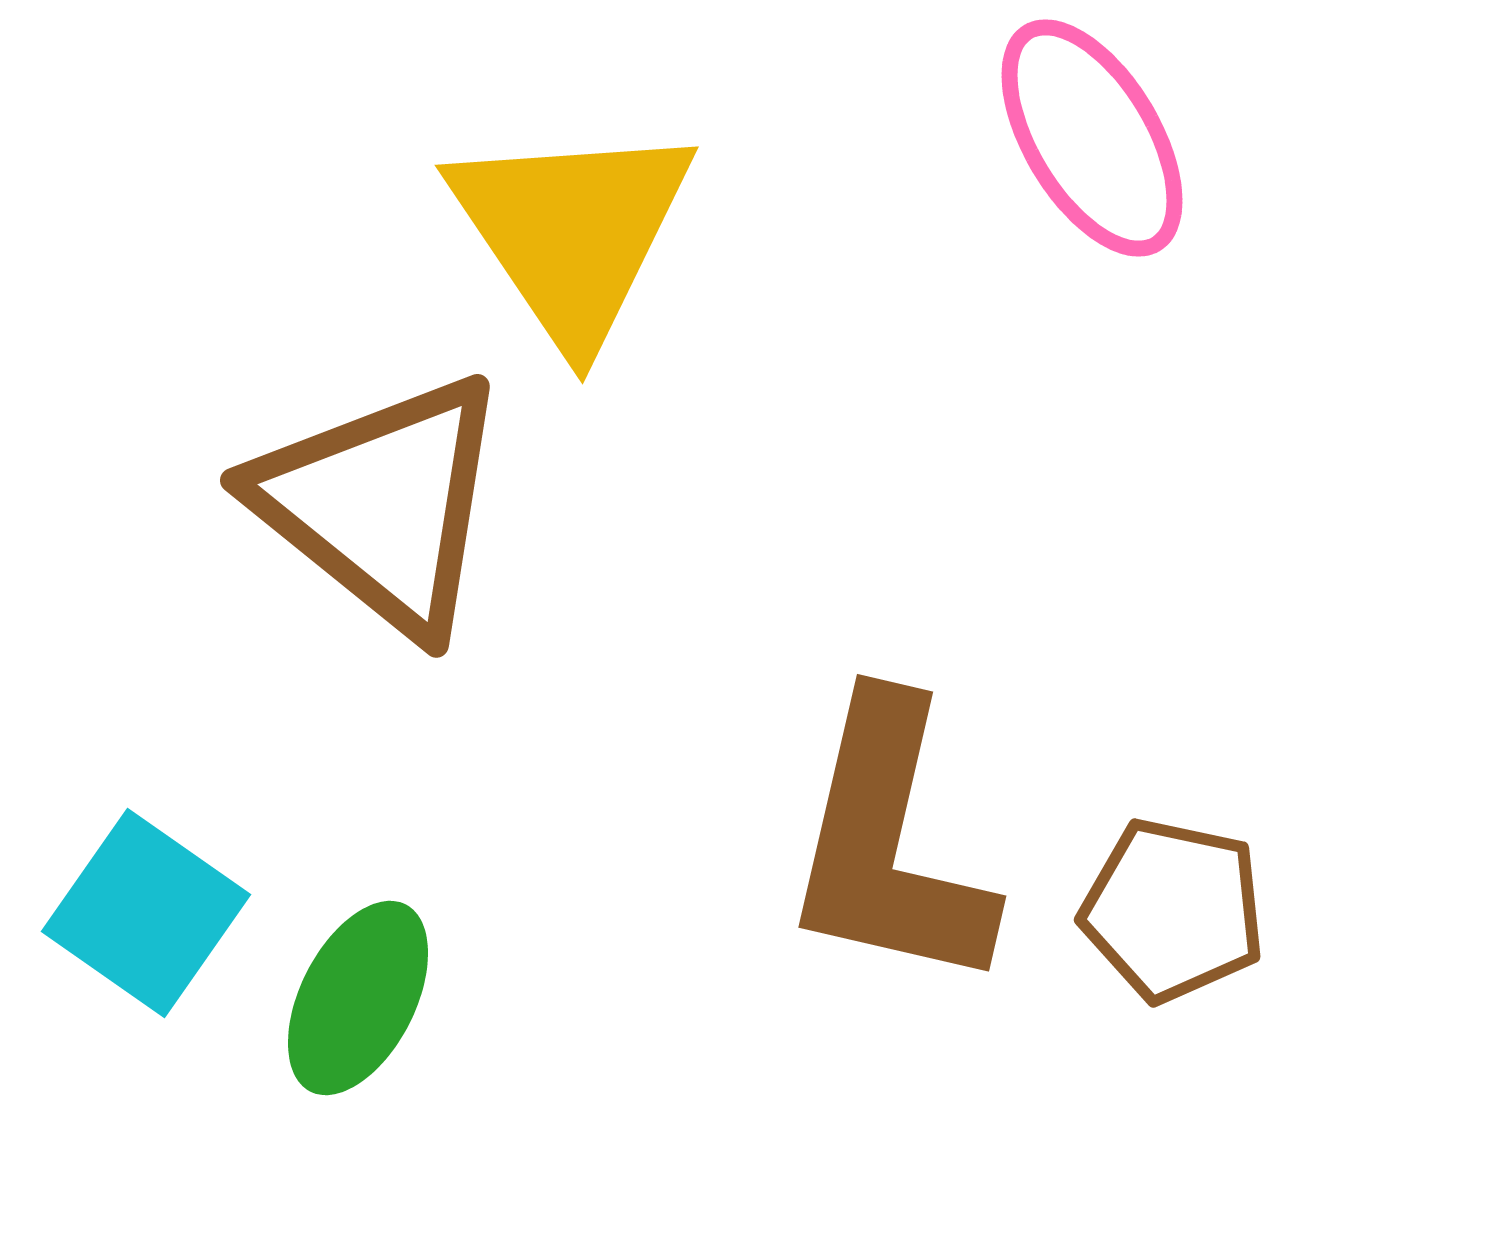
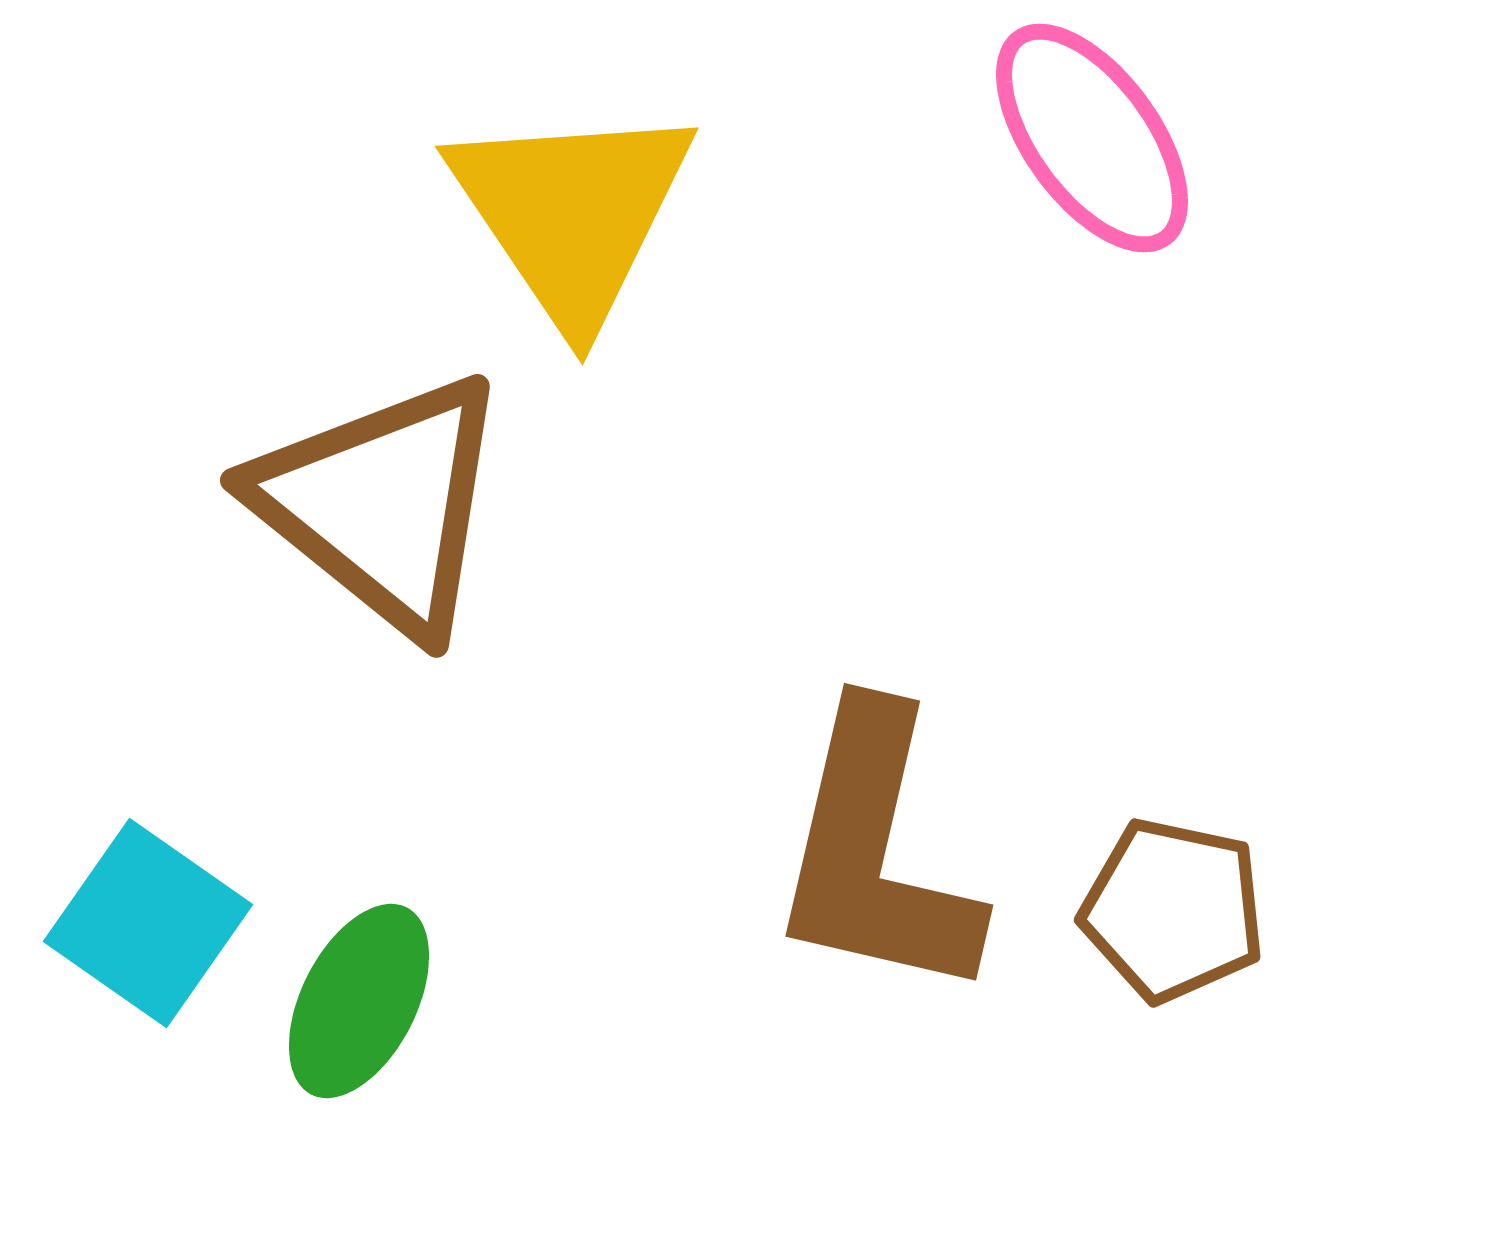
pink ellipse: rotated 5 degrees counterclockwise
yellow triangle: moved 19 px up
brown L-shape: moved 13 px left, 9 px down
cyan square: moved 2 px right, 10 px down
green ellipse: moved 1 px right, 3 px down
